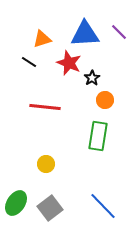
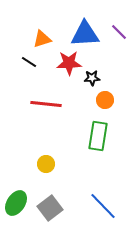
red star: rotated 25 degrees counterclockwise
black star: rotated 28 degrees clockwise
red line: moved 1 px right, 3 px up
